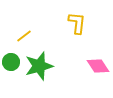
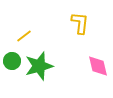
yellow L-shape: moved 3 px right
green circle: moved 1 px right, 1 px up
pink diamond: rotated 20 degrees clockwise
